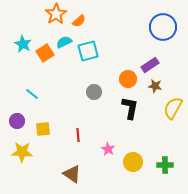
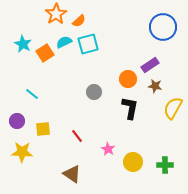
cyan square: moved 7 px up
red line: moved 1 px left, 1 px down; rotated 32 degrees counterclockwise
